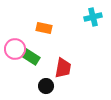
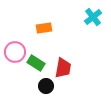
cyan cross: rotated 24 degrees counterclockwise
orange rectangle: rotated 21 degrees counterclockwise
pink circle: moved 3 px down
green rectangle: moved 5 px right, 6 px down
